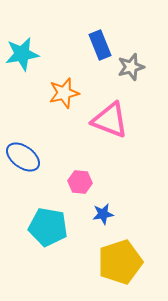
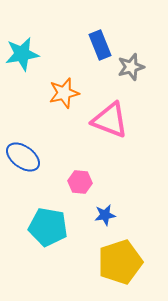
blue star: moved 2 px right, 1 px down
